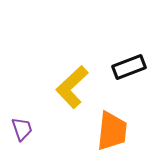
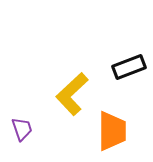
yellow L-shape: moved 7 px down
orange trapezoid: rotated 6 degrees counterclockwise
